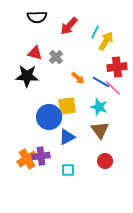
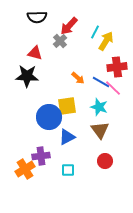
gray cross: moved 4 px right, 16 px up
orange cross: moved 2 px left, 10 px down
